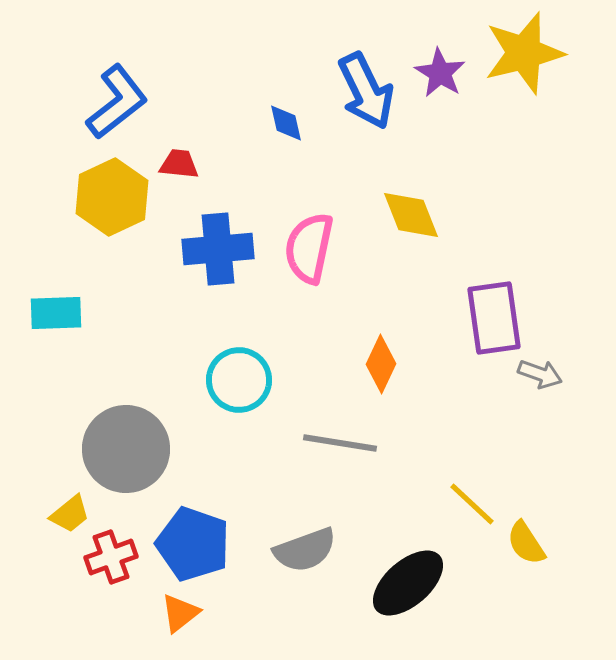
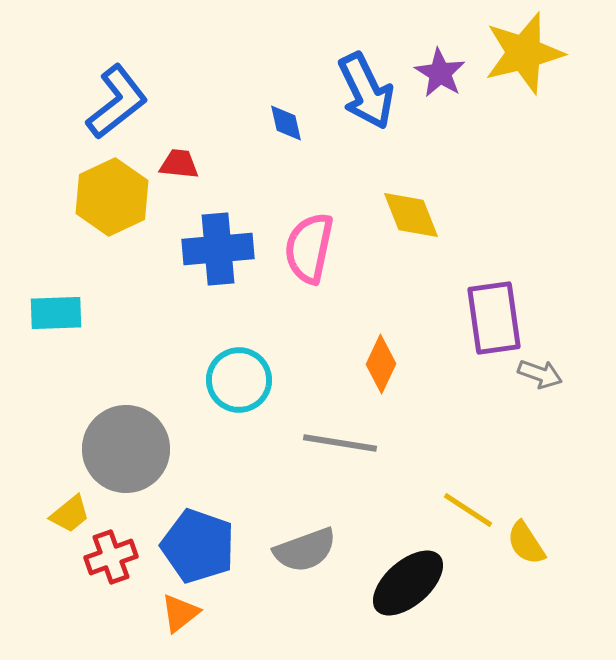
yellow line: moved 4 px left, 6 px down; rotated 10 degrees counterclockwise
blue pentagon: moved 5 px right, 2 px down
